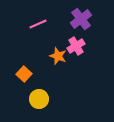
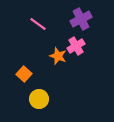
purple cross: rotated 10 degrees clockwise
pink line: rotated 60 degrees clockwise
